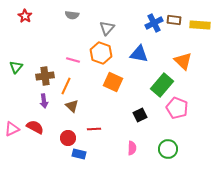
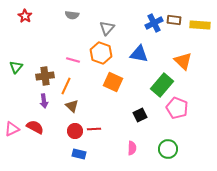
red circle: moved 7 px right, 7 px up
